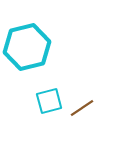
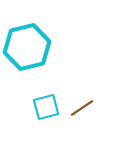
cyan square: moved 3 px left, 6 px down
